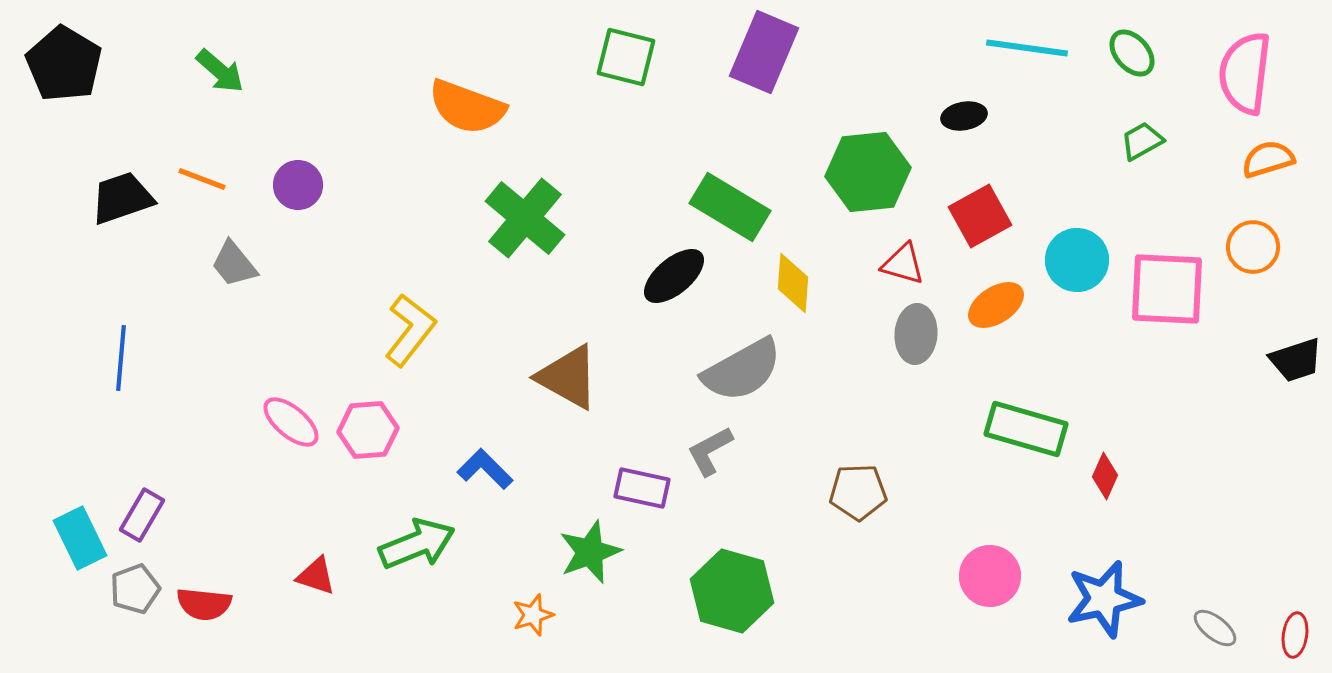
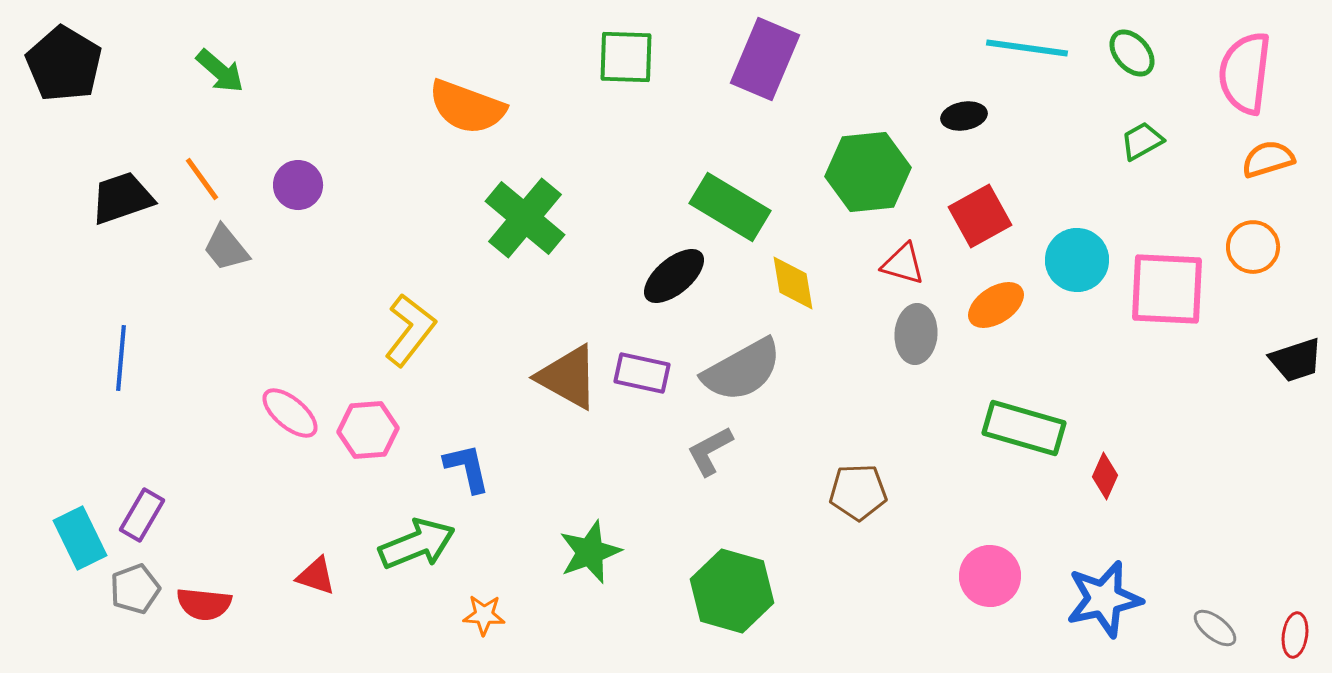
purple rectangle at (764, 52): moved 1 px right, 7 px down
green square at (626, 57): rotated 12 degrees counterclockwise
orange line at (202, 179): rotated 33 degrees clockwise
gray trapezoid at (234, 264): moved 8 px left, 16 px up
yellow diamond at (793, 283): rotated 14 degrees counterclockwise
pink ellipse at (291, 422): moved 1 px left, 9 px up
green rectangle at (1026, 429): moved 2 px left, 1 px up
blue L-shape at (485, 469): moved 18 px left, 1 px up; rotated 32 degrees clockwise
purple rectangle at (642, 488): moved 115 px up
orange star at (533, 615): moved 49 px left; rotated 21 degrees clockwise
